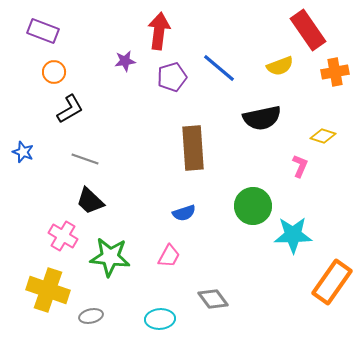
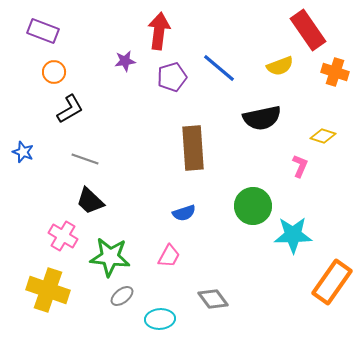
orange cross: rotated 28 degrees clockwise
gray ellipse: moved 31 px right, 20 px up; rotated 25 degrees counterclockwise
